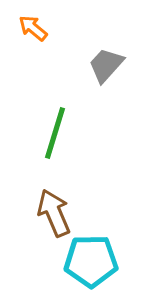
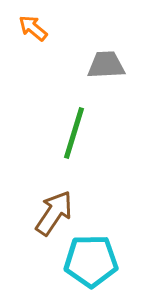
gray trapezoid: rotated 45 degrees clockwise
green line: moved 19 px right
brown arrow: rotated 57 degrees clockwise
